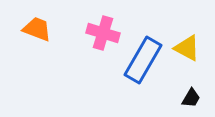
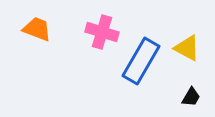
pink cross: moved 1 px left, 1 px up
blue rectangle: moved 2 px left, 1 px down
black trapezoid: moved 1 px up
